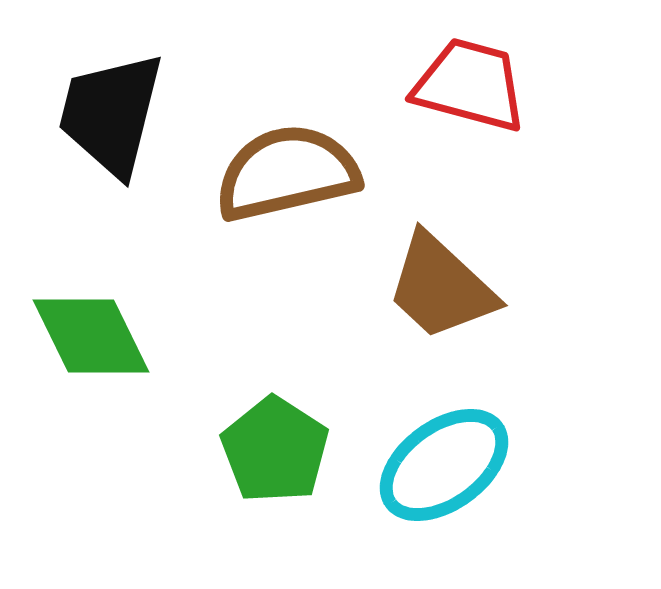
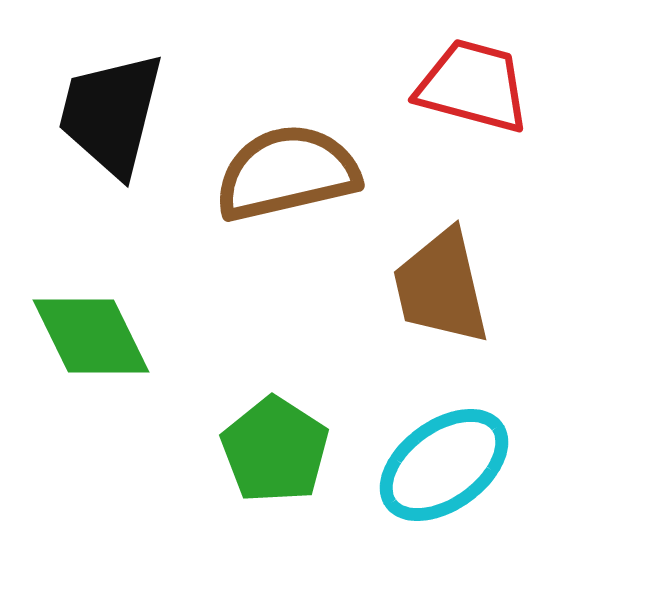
red trapezoid: moved 3 px right, 1 px down
brown trapezoid: rotated 34 degrees clockwise
